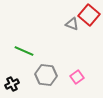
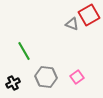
red square: rotated 20 degrees clockwise
green line: rotated 36 degrees clockwise
gray hexagon: moved 2 px down
black cross: moved 1 px right, 1 px up
